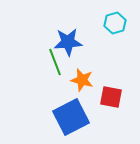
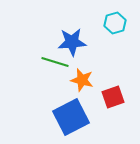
blue star: moved 4 px right
green line: rotated 52 degrees counterclockwise
red square: moved 2 px right; rotated 30 degrees counterclockwise
